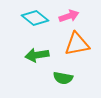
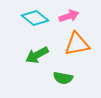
green arrow: rotated 20 degrees counterclockwise
